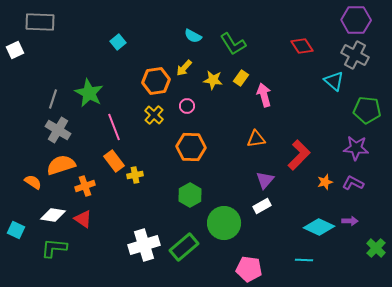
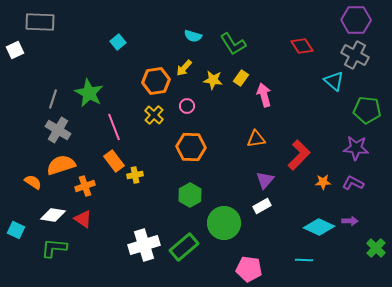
cyan semicircle at (193, 36): rotated 12 degrees counterclockwise
orange star at (325, 182): moved 2 px left; rotated 14 degrees clockwise
